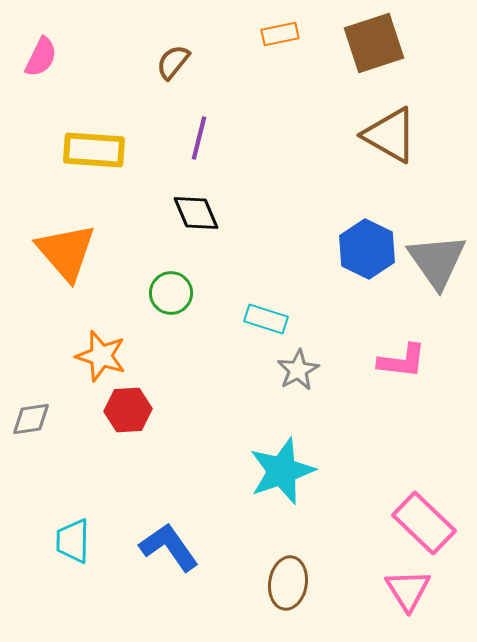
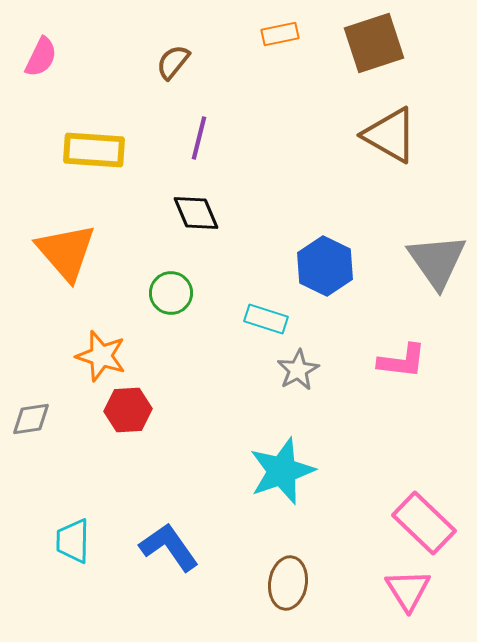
blue hexagon: moved 42 px left, 17 px down
